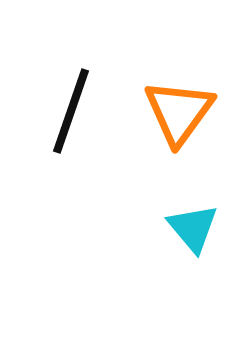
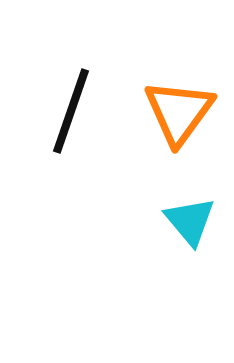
cyan triangle: moved 3 px left, 7 px up
